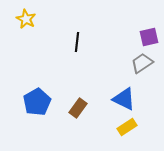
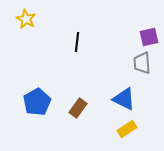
gray trapezoid: rotated 60 degrees counterclockwise
yellow rectangle: moved 2 px down
